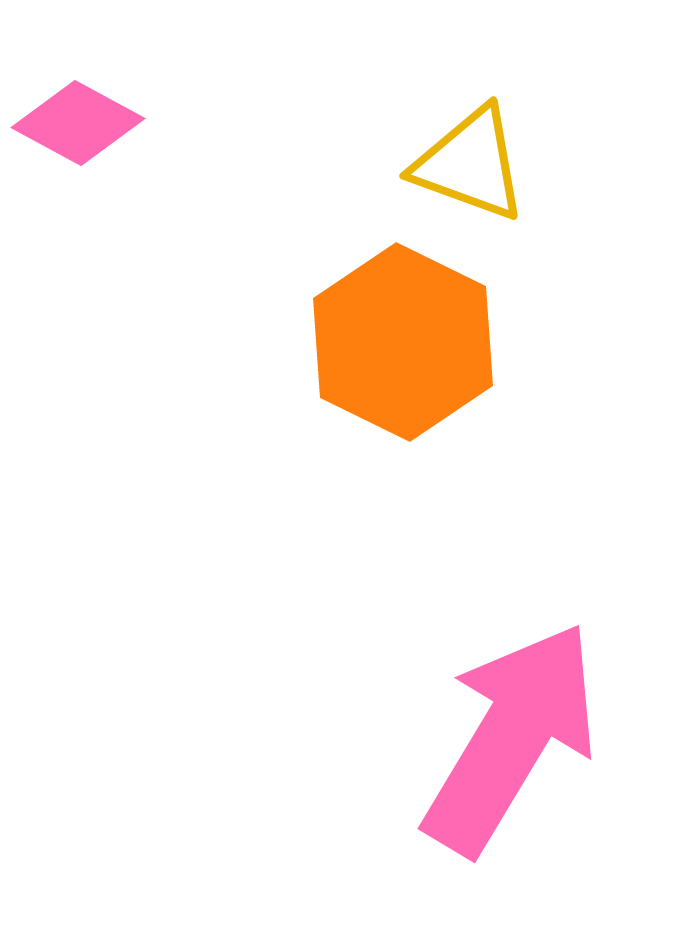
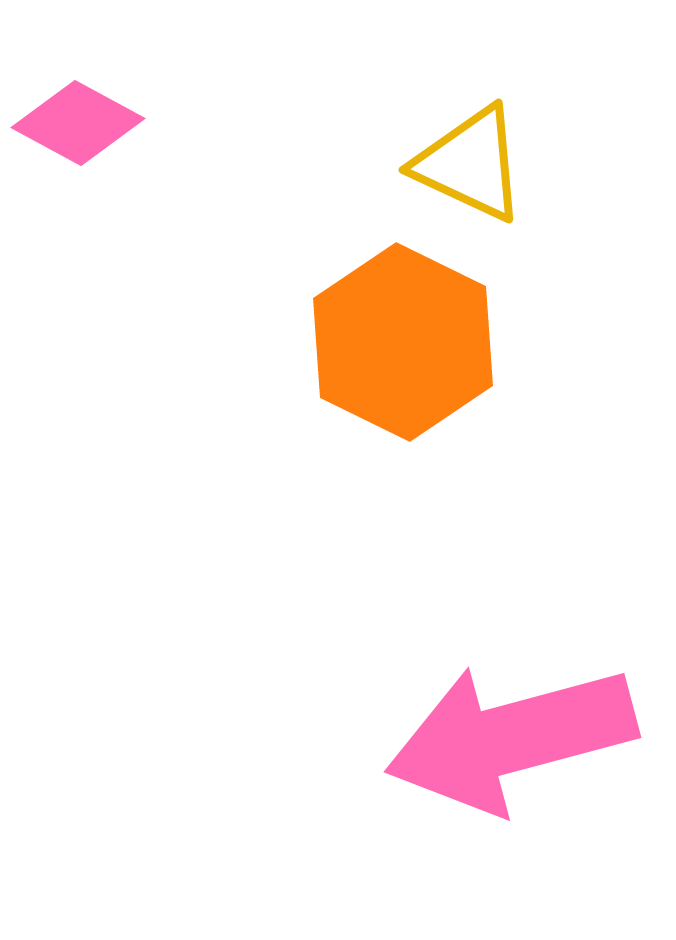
yellow triangle: rotated 5 degrees clockwise
pink arrow: rotated 136 degrees counterclockwise
